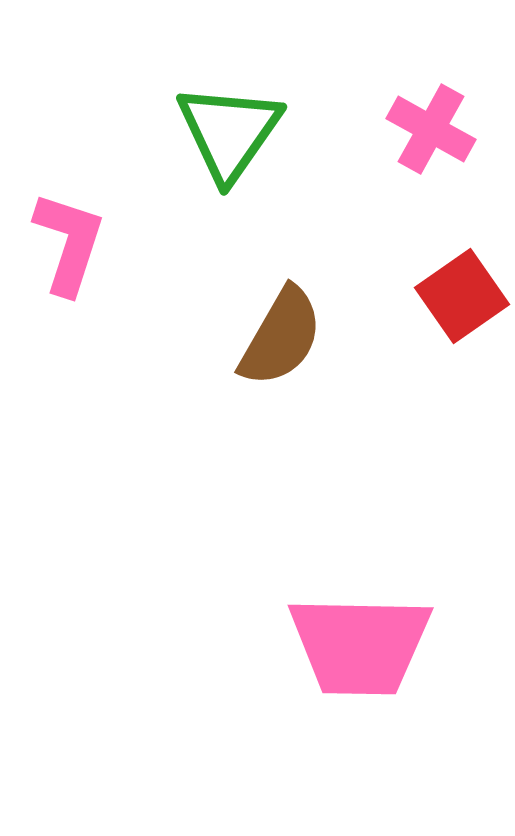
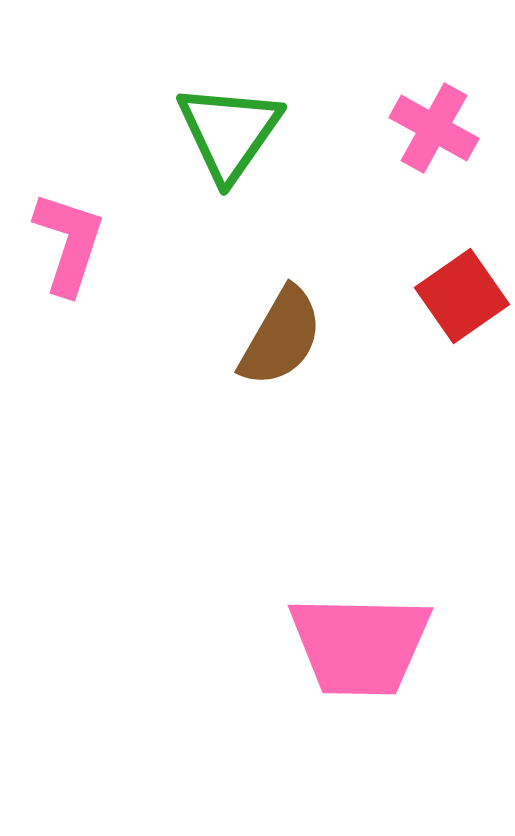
pink cross: moved 3 px right, 1 px up
